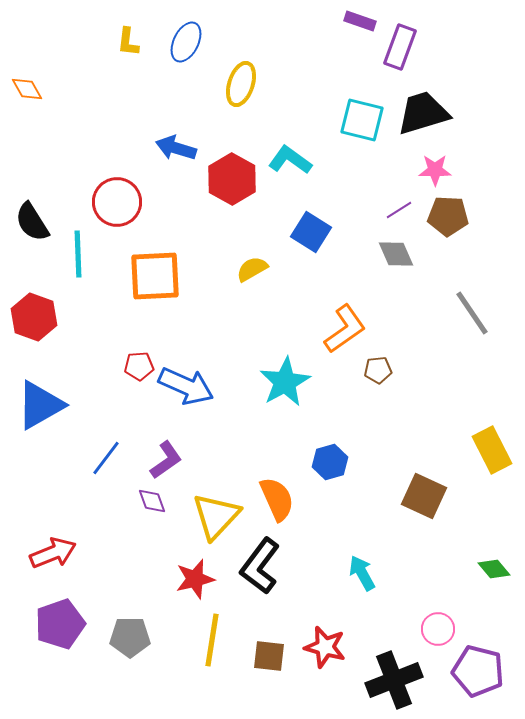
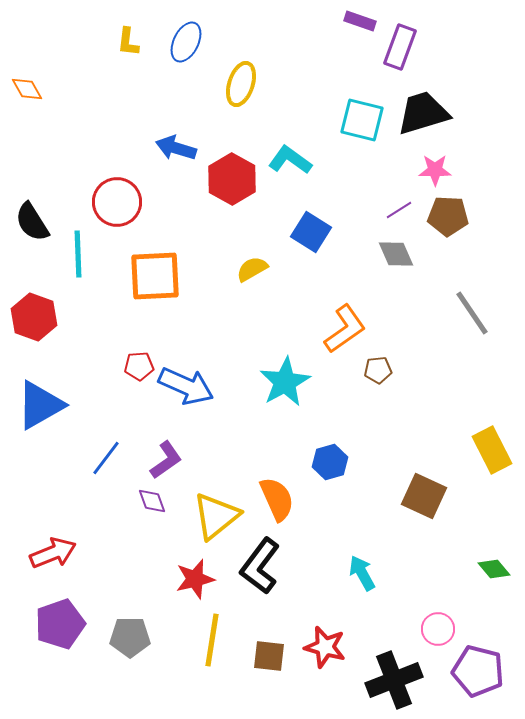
yellow triangle at (216, 516): rotated 8 degrees clockwise
